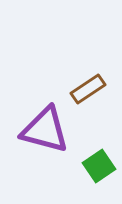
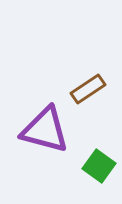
green square: rotated 20 degrees counterclockwise
